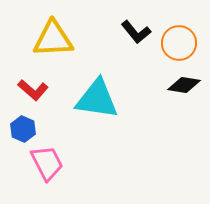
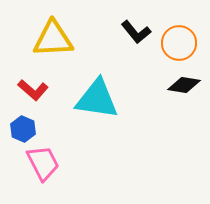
pink trapezoid: moved 4 px left
